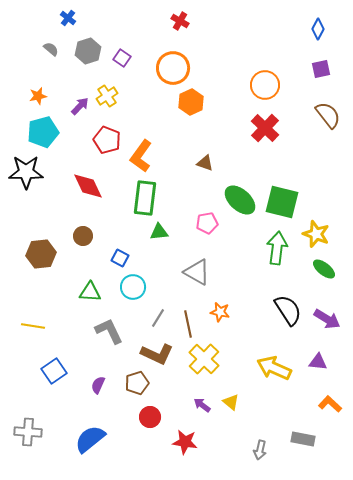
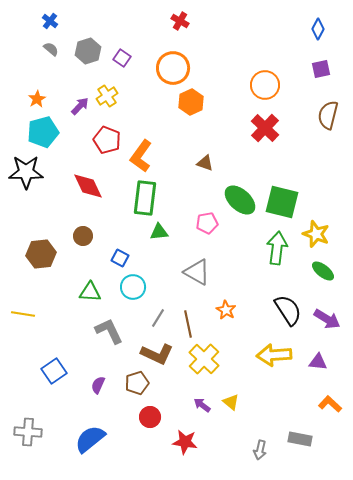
blue cross at (68, 18): moved 18 px left, 3 px down
orange star at (38, 96): moved 1 px left, 3 px down; rotated 18 degrees counterclockwise
brown semicircle at (328, 115): rotated 128 degrees counterclockwise
green ellipse at (324, 269): moved 1 px left, 2 px down
orange star at (220, 312): moved 6 px right, 2 px up; rotated 18 degrees clockwise
yellow line at (33, 326): moved 10 px left, 12 px up
yellow arrow at (274, 368): moved 13 px up; rotated 28 degrees counterclockwise
gray rectangle at (303, 439): moved 3 px left
